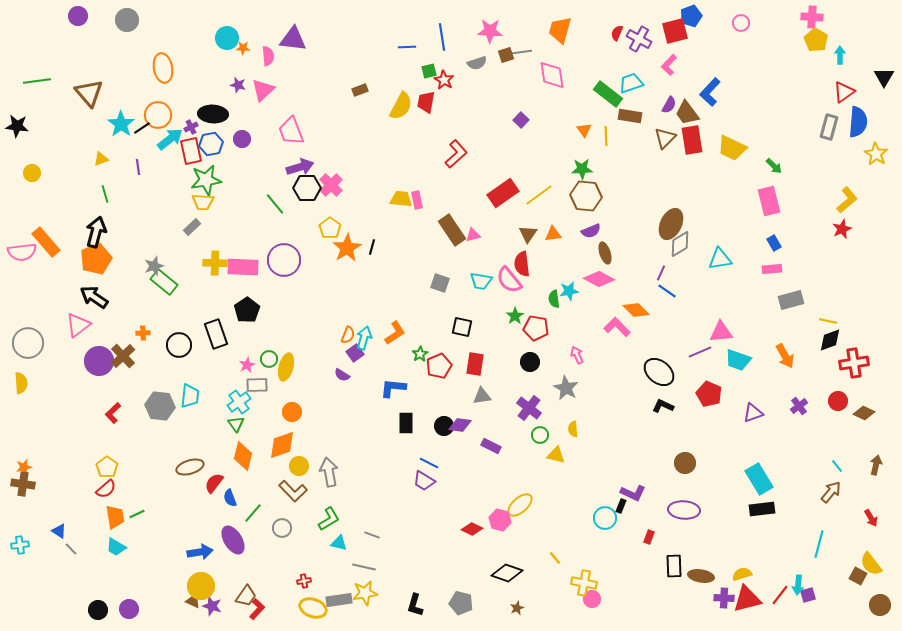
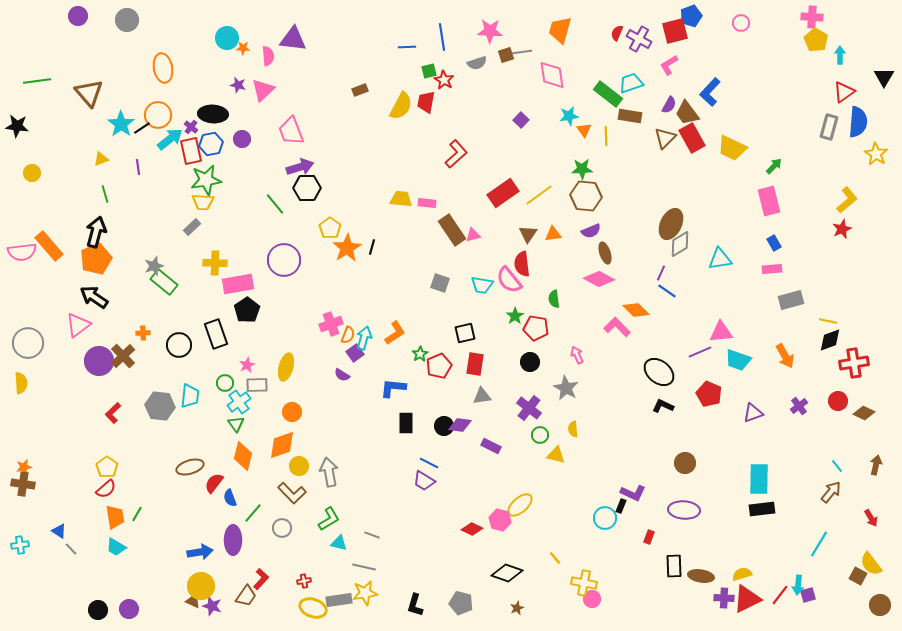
pink L-shape at (669, 65): rotated 15 degrees clockwise
purple cross at (191, 127): rotated 24 degrees counterclockwise
red rectangle at (692, 140): moved 2 px up; rotated 20 degrees counterclockwise
green arrow at (774, 166): rotated 90 degrees counterclockwise
pink cross at (331, 185): moved 139 px down; rotated 25 degrees clockwise
pink rectangle at (417, 200): moved 10 px right, 3 px down; rotated 72 degrees counterclockwise
orange rectangle at (46, 242): moved 3 px right, 4 px down
pink rectangle at (243, 267): moved 5 px left, 17 px down; rotated 12 degrees counterclockwise
cyan trapezoid at (481, 281): moved 1 px right, 4 px down
cyan star at (569, 291): moved 175 px up
black square at (462, 327): moved 3 px right, 6 px down; rotated 25 degrees counterclockwise
green circle at (269, 359): moved 44 px left, 24 px down
cyan rectangle at (759, 479): rotated 32 degrees clockwise
brown L-shape at (293, 491): moved 1 px left, 2 px down
green line at (137, 514): rotated 35 degrees counterclockwise
purple ellipse at (233, 540): rotated 32 degrees clockwise
cyan line at (819, 544): rotated 16 degrees clockwise
red triangle at (747, 599): rotated 12 degrees counterclockwise
red L-shape at (257, 609): moved 4 px right, 30 px up
